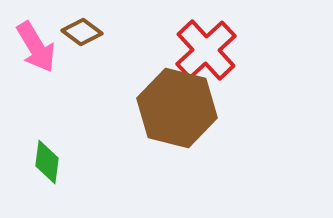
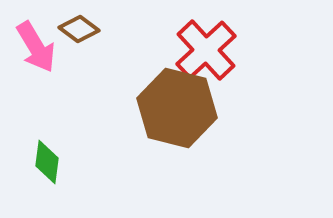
brown diamond: moved 3 px left, 3 px up
